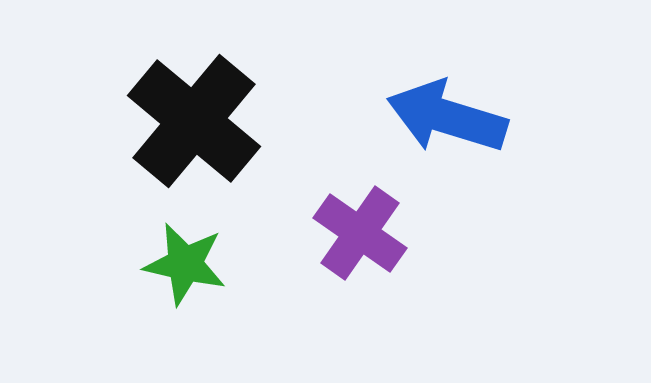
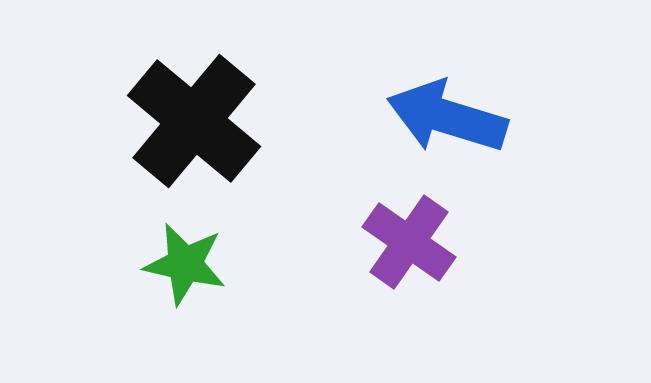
purple cross: moved 49 px right, 9 px down
